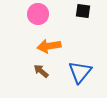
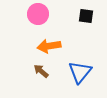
black square: moved 3 px right, 5 px down
